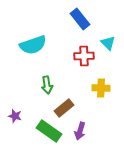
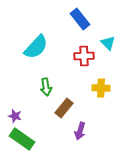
cyan semicircle: moved 3 px right, 2 px down; rotated 28 degrees counterclockwise
green arrow: moved 1 px left, 2 px down
brown rectangle: rotated 12 degrees counterclockwise
green rectangle: moved 27 px left, 8 px down
